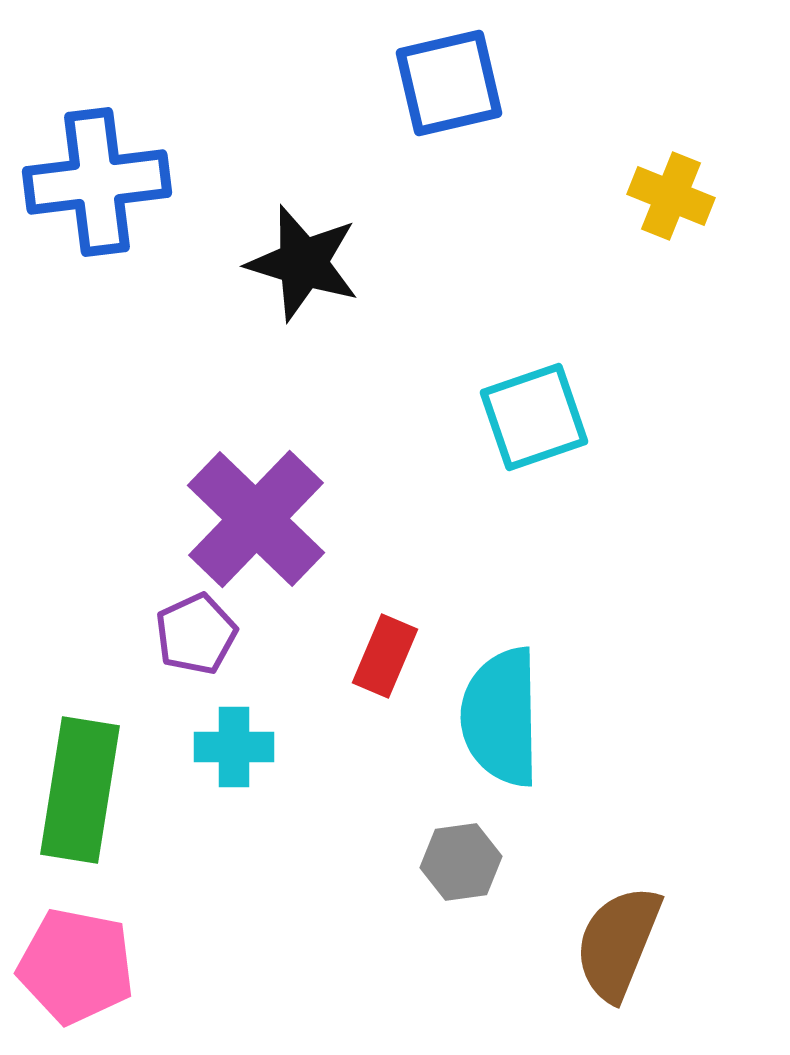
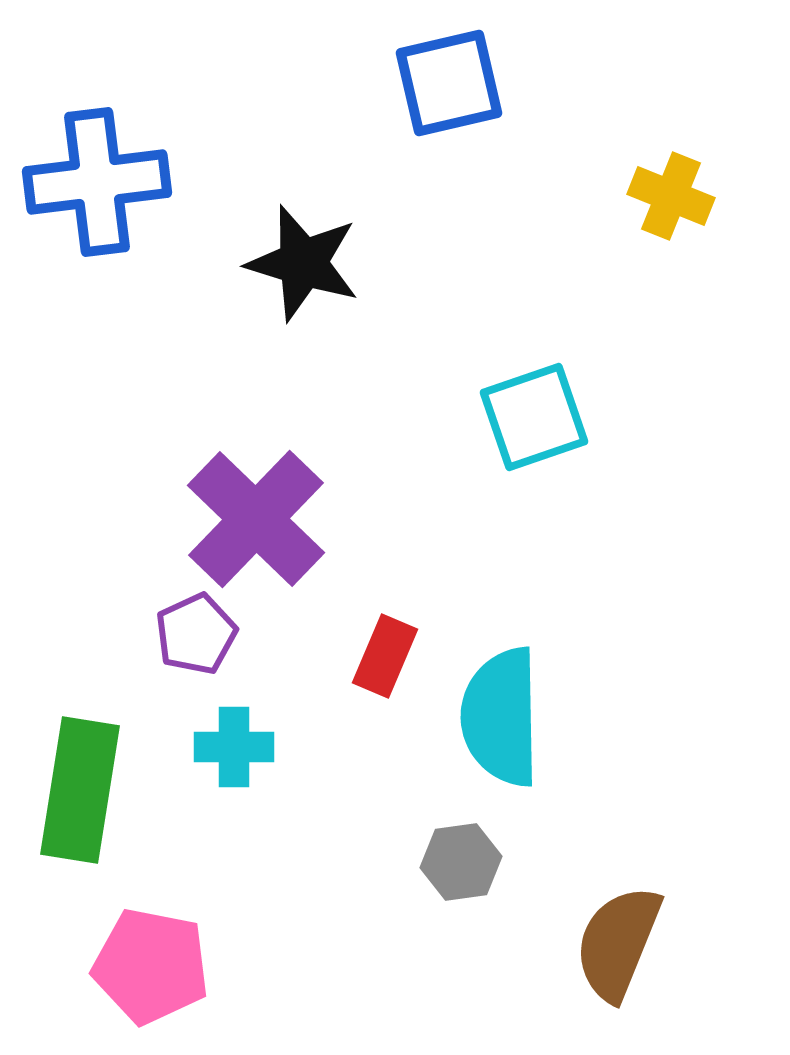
pink pentagon: moved 75 px right
